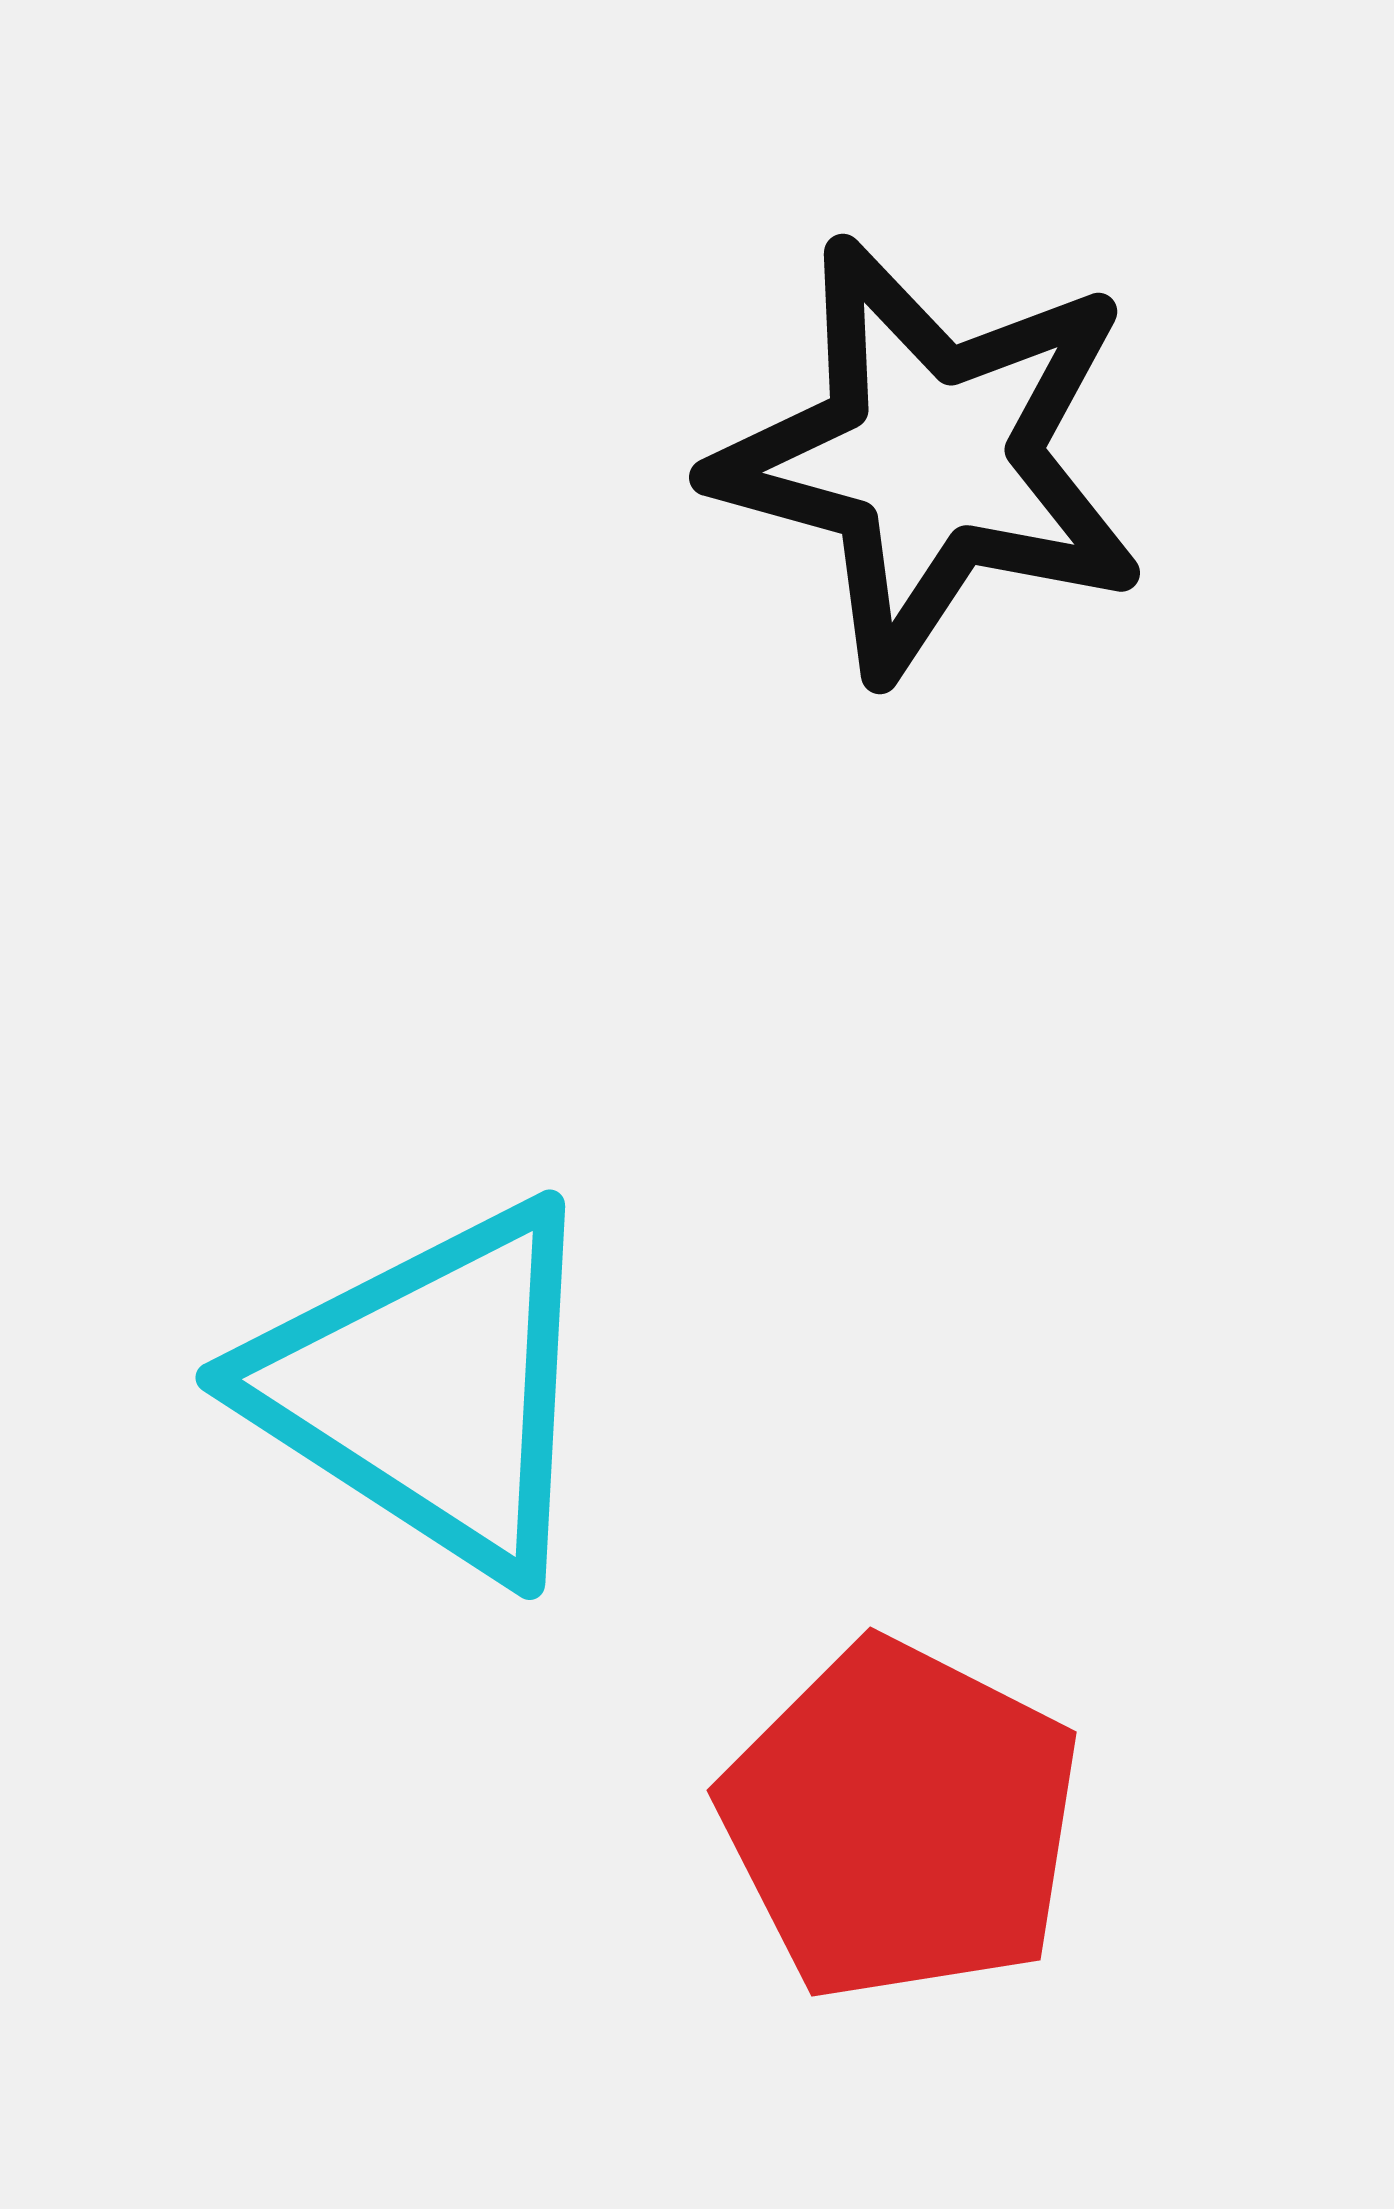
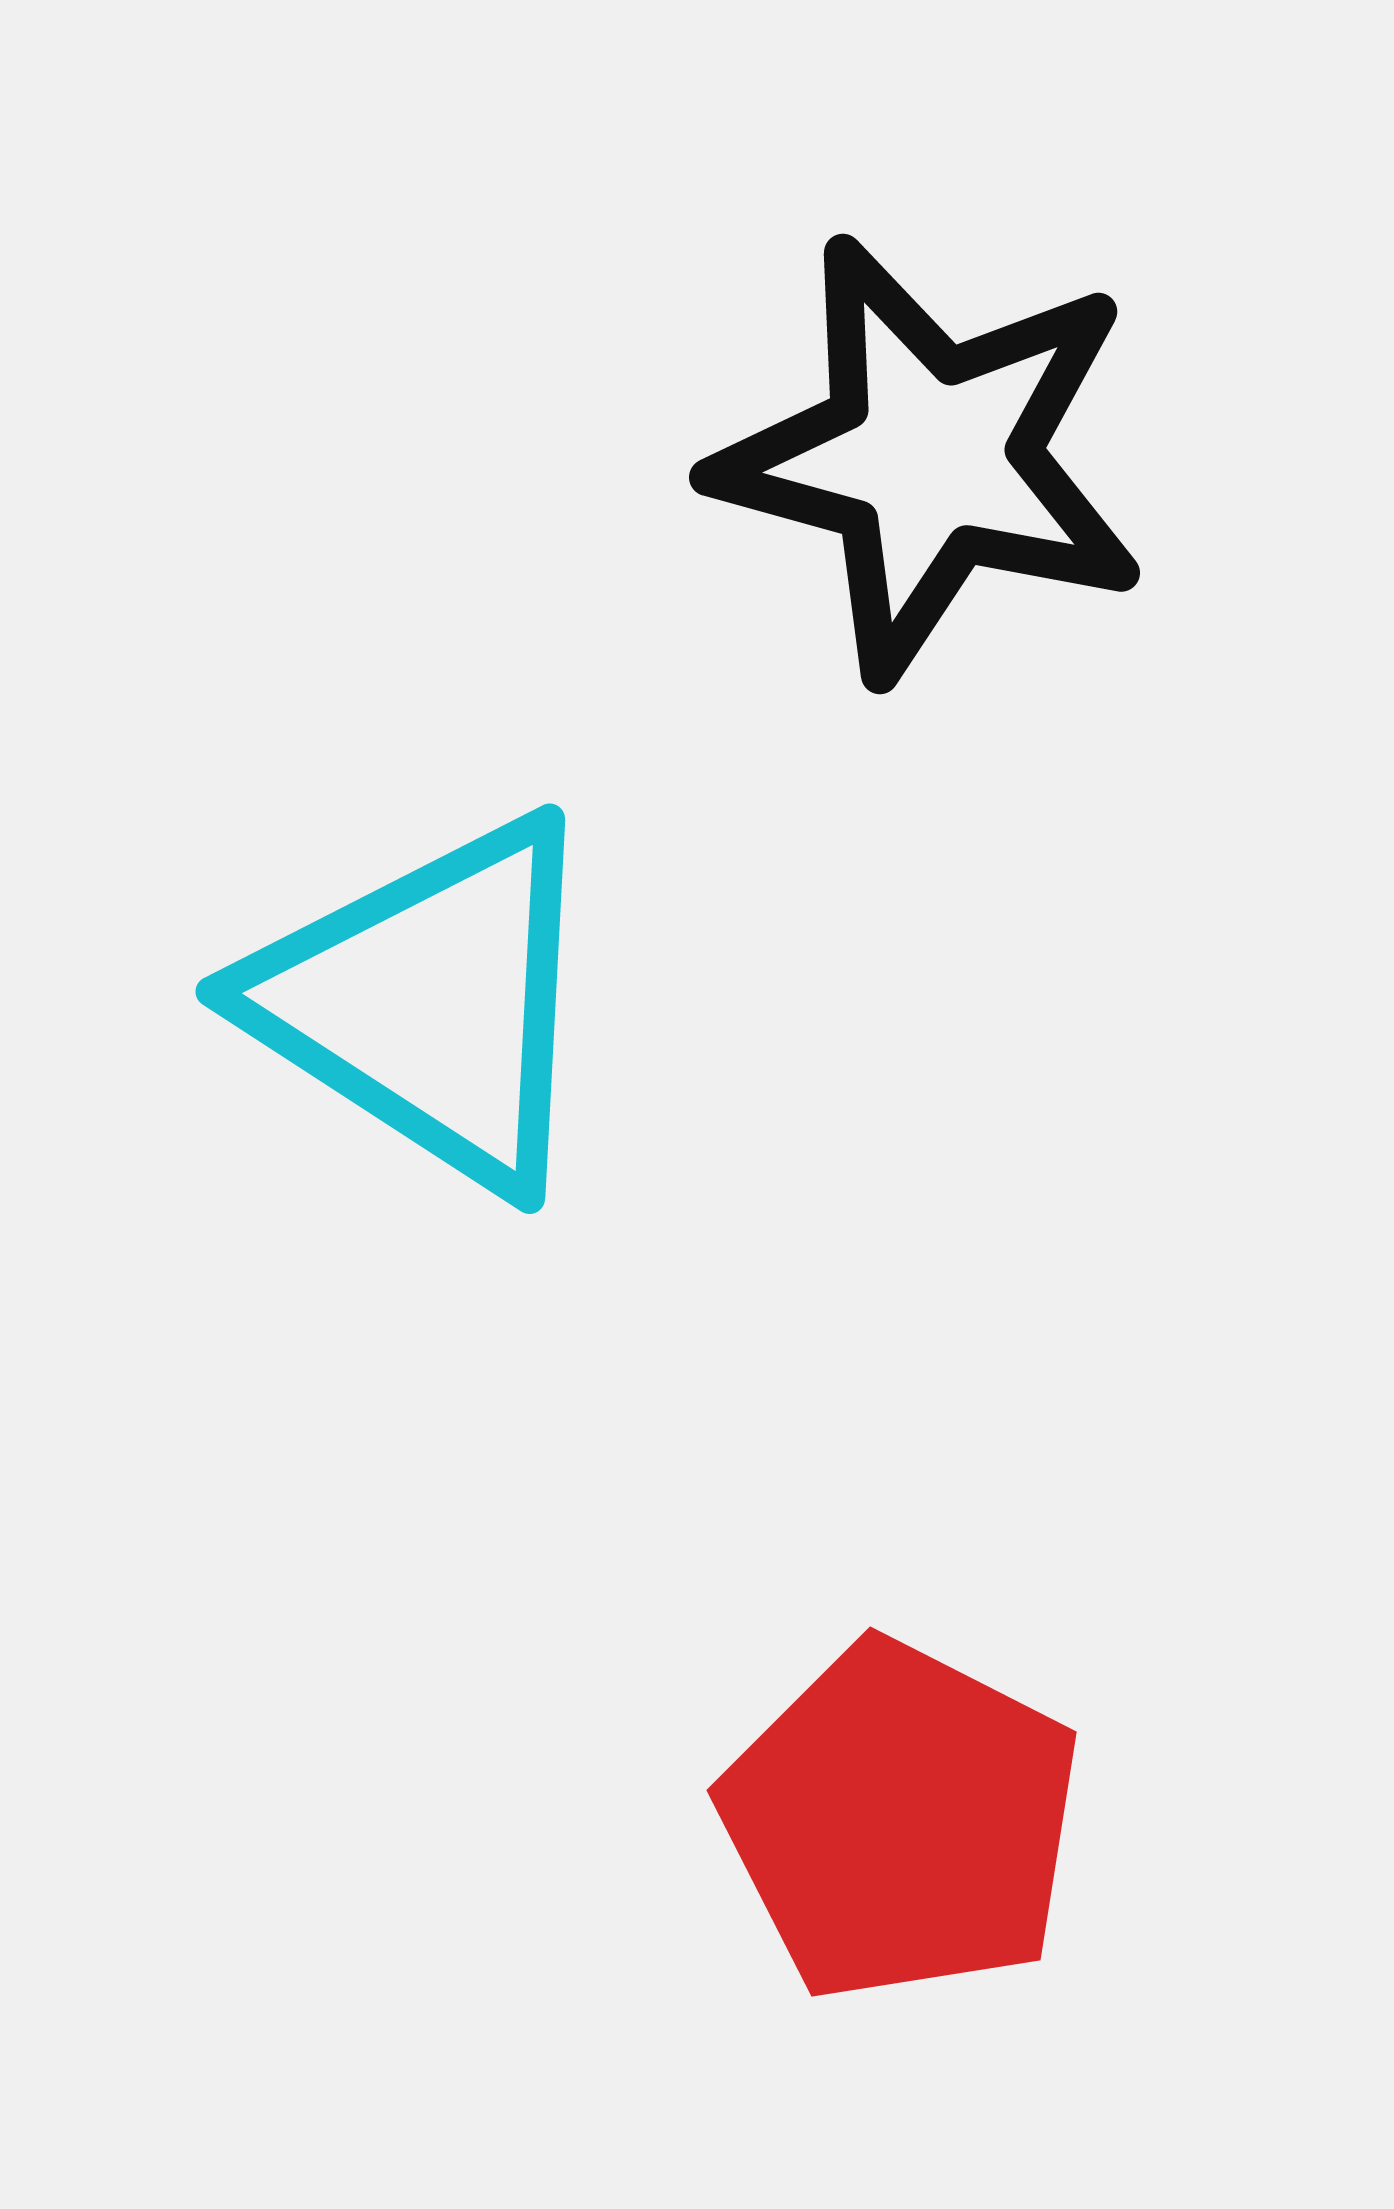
cyan triangle: moved 386 px up
